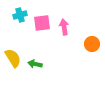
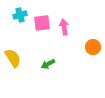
orange circle: moved 1 px right, 3 px down
green arrow: moved 13 px right; rotated 40 degrees counterclockwise
